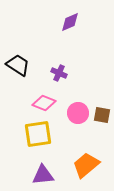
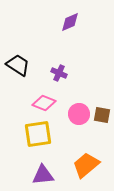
pink circle: moved 1 px right, 1 px down
